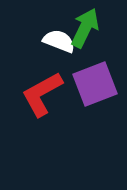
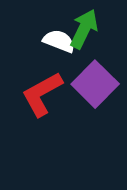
green arrow: moved 1 px left, 1 px down
purple square: rotated 24 degrees counterclockwise
